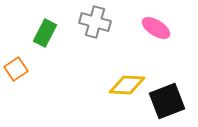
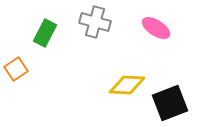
black square: moved 3 px right, 2 px down
